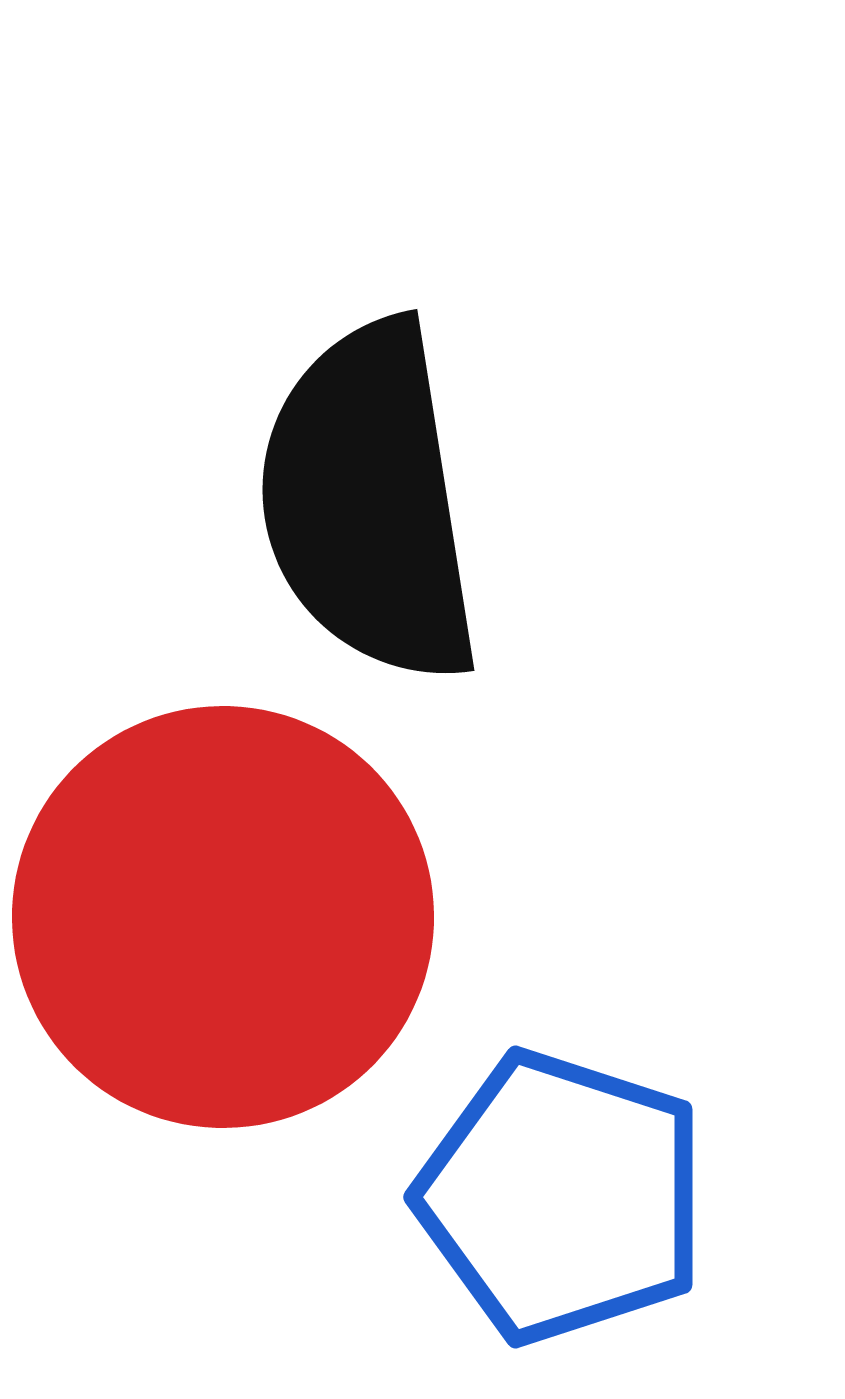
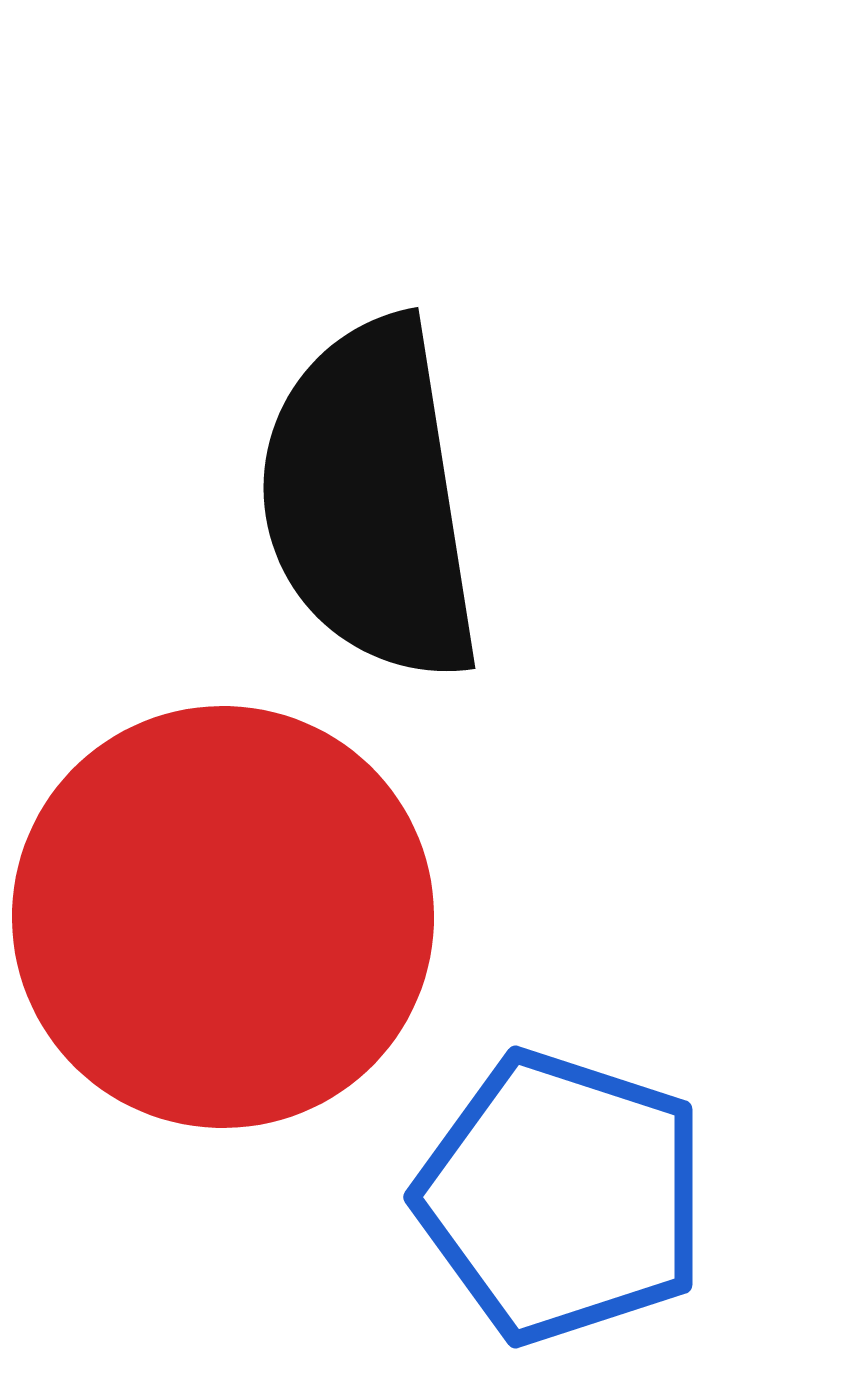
black semicircle: moved 1 px right, 2 px up
